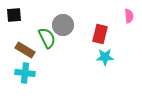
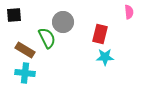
pink semicircle: moved 4 px up
gray circle: moved 3 px up
